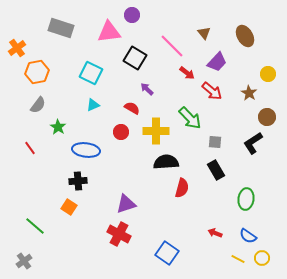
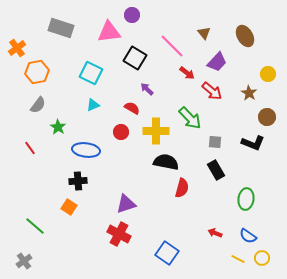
black L-shape at (253, 143): rotated 125 degrees counterclockwise
black semicircle at (166, 162): rotated 15 degrees clockwise
